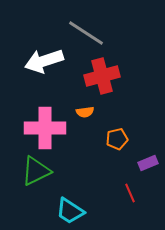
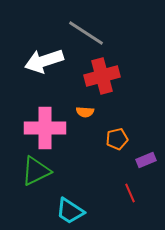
orange semicircle: rotated 12 degrees clockwise
purple rectangle: moved 2 px left, 3 px up
